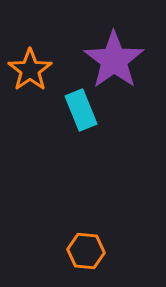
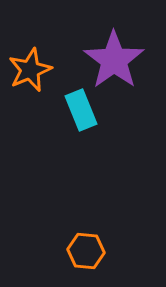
orange star: rotated 12 degrees clockwise
